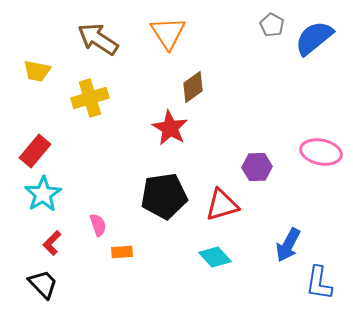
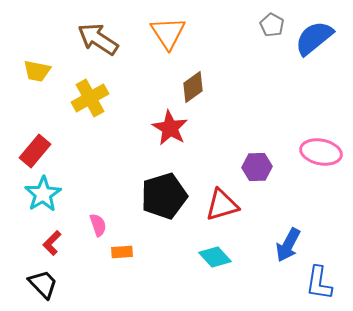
yellow cross: rotated 12 degrees counterclockwise
black pentagon: rotated 9 degrees counterclockwise
